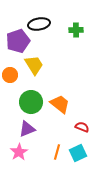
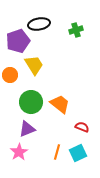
green cross: rotated 16 degrees counterclockwise
